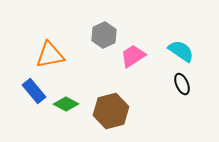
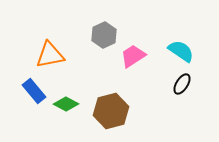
black ellipse: rotated 55 degrees clockwise
